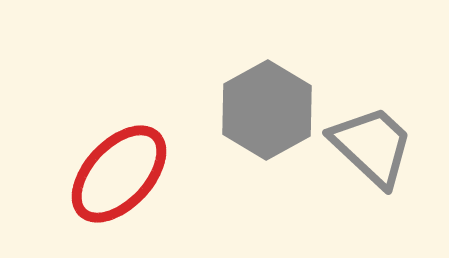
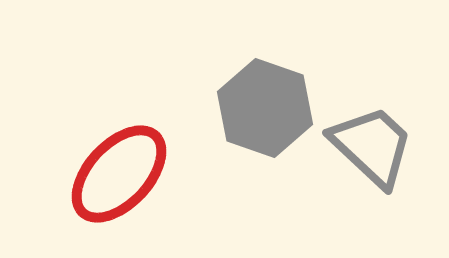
gray hexagon: moved 2 px left, 2 px up; rotated 12 degrees counterclockwise
